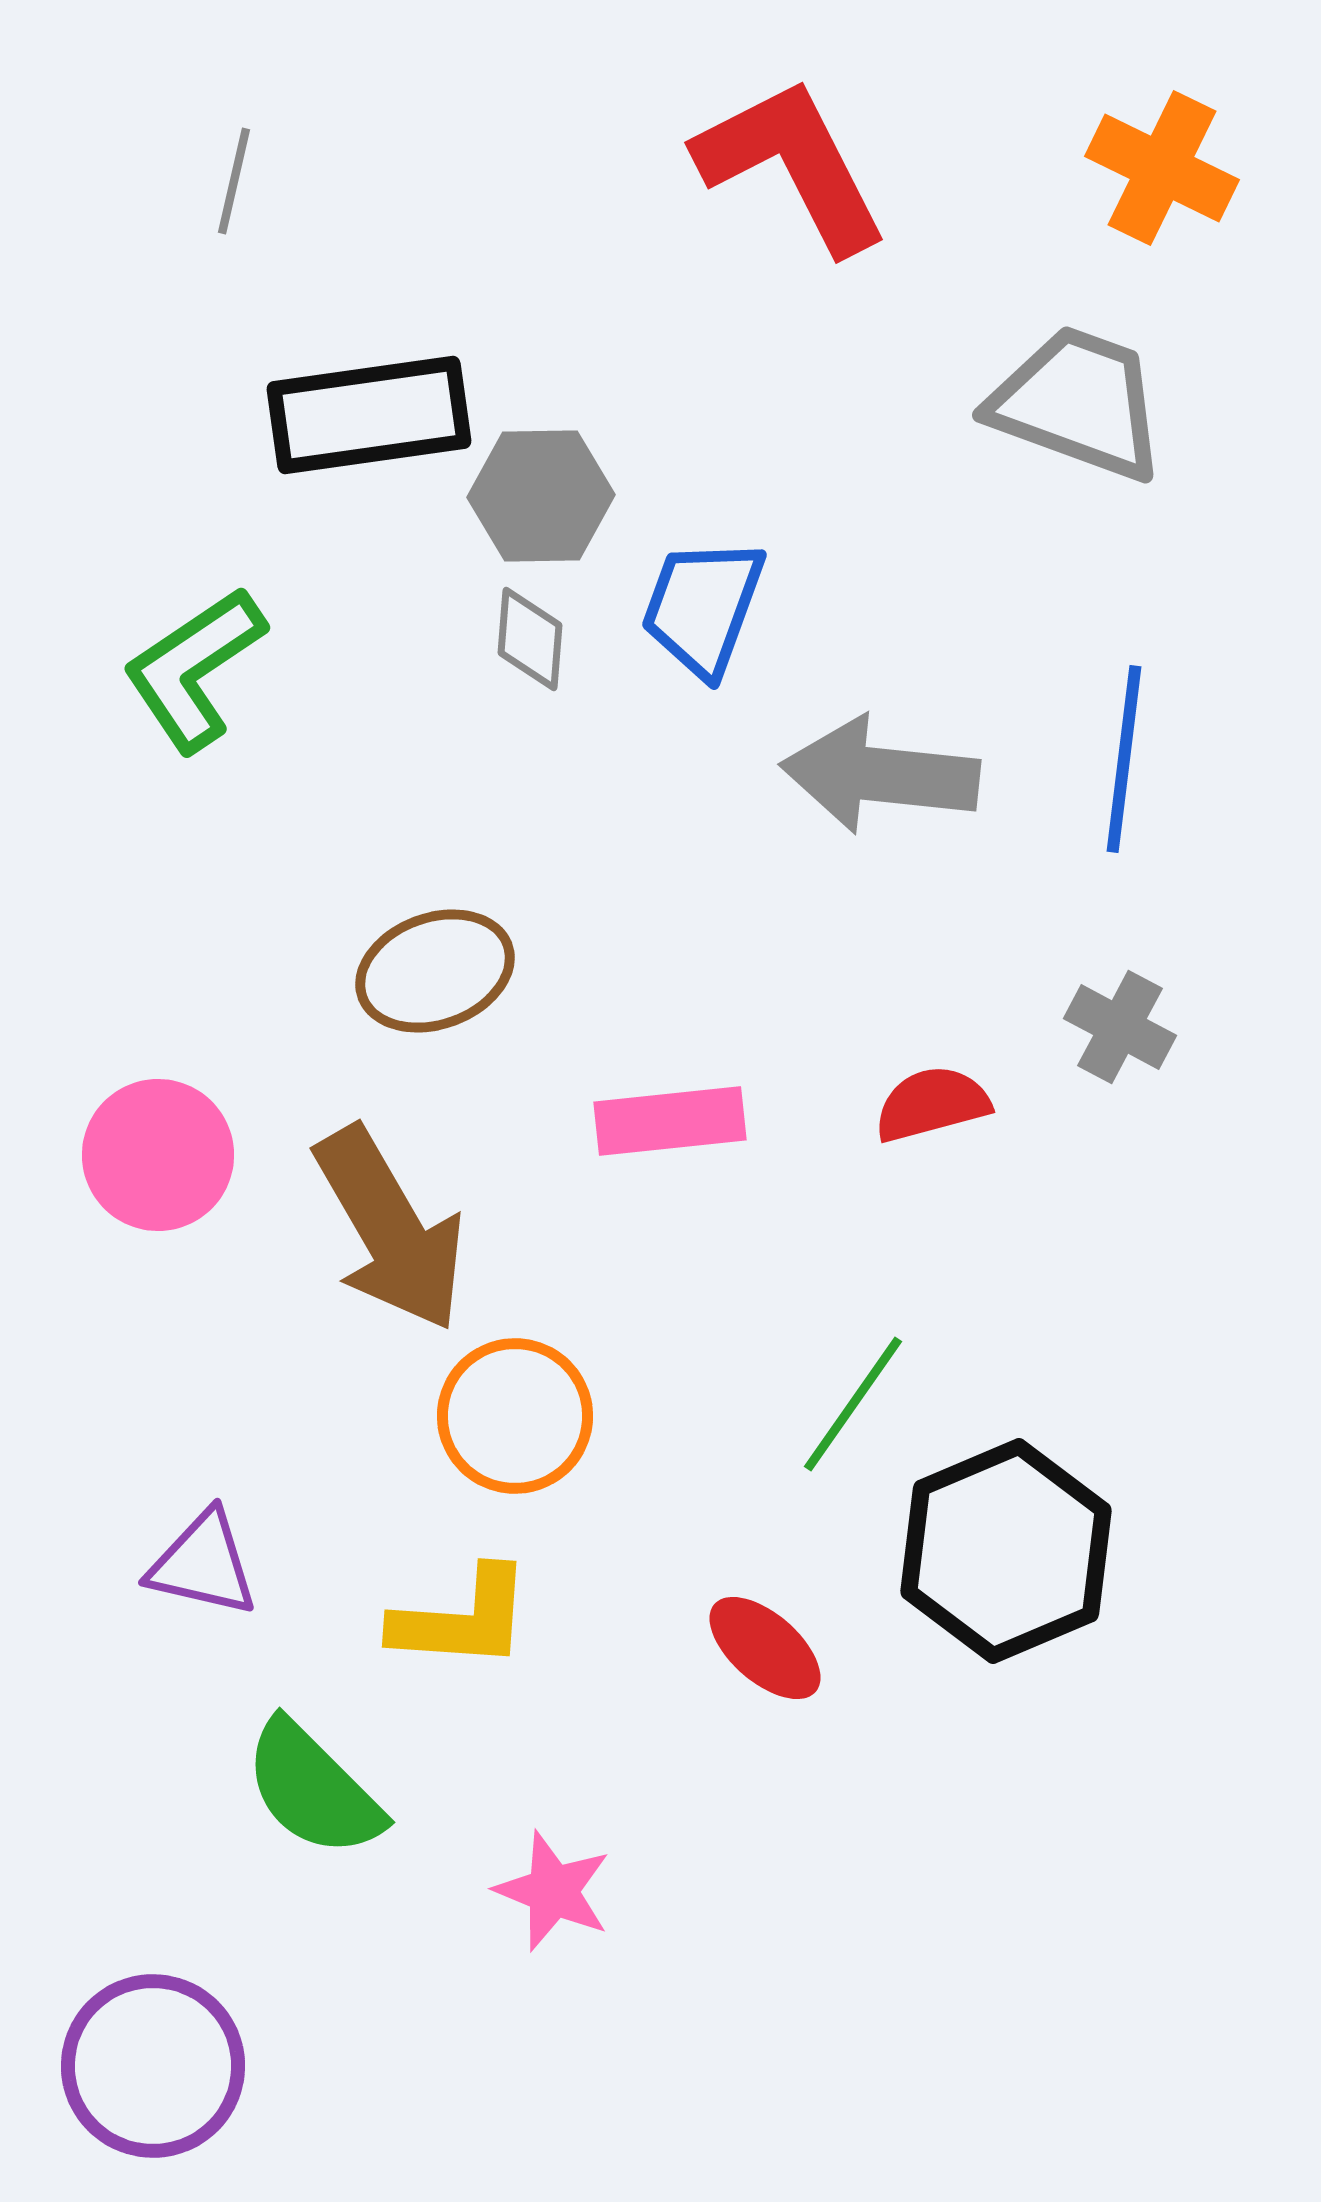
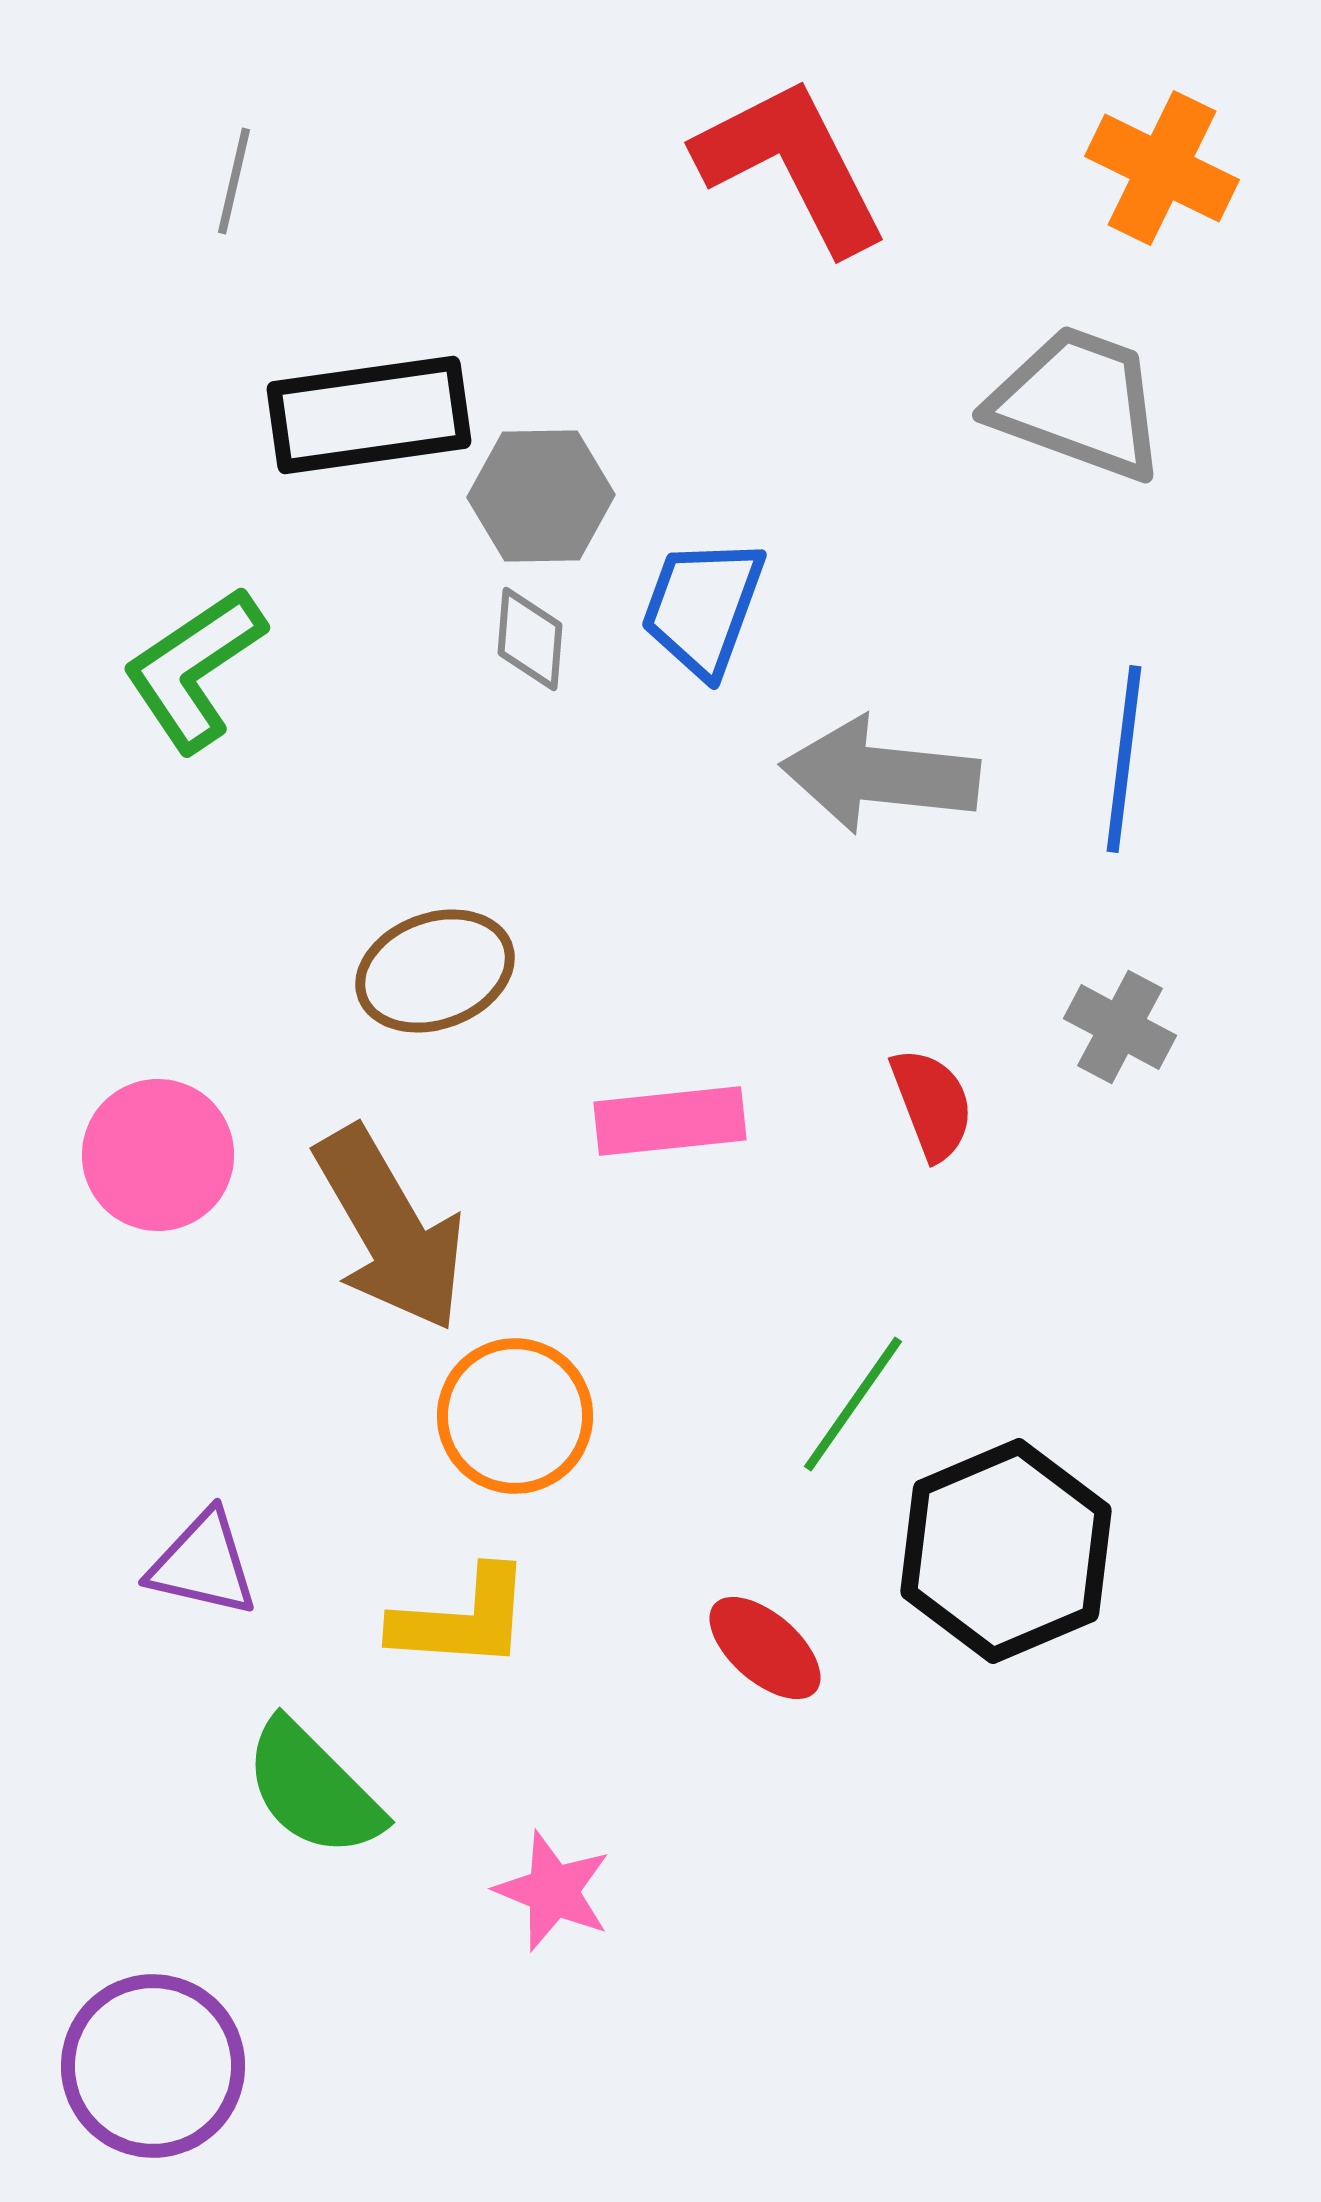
red semicircle: rotated 84 degrees clockwise
